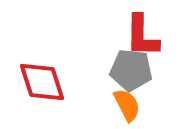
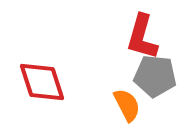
red L-shape: moved 1 px down; rotated 15 degrees clockwise
gray pentagon: moved 24 px right, 6 px down
